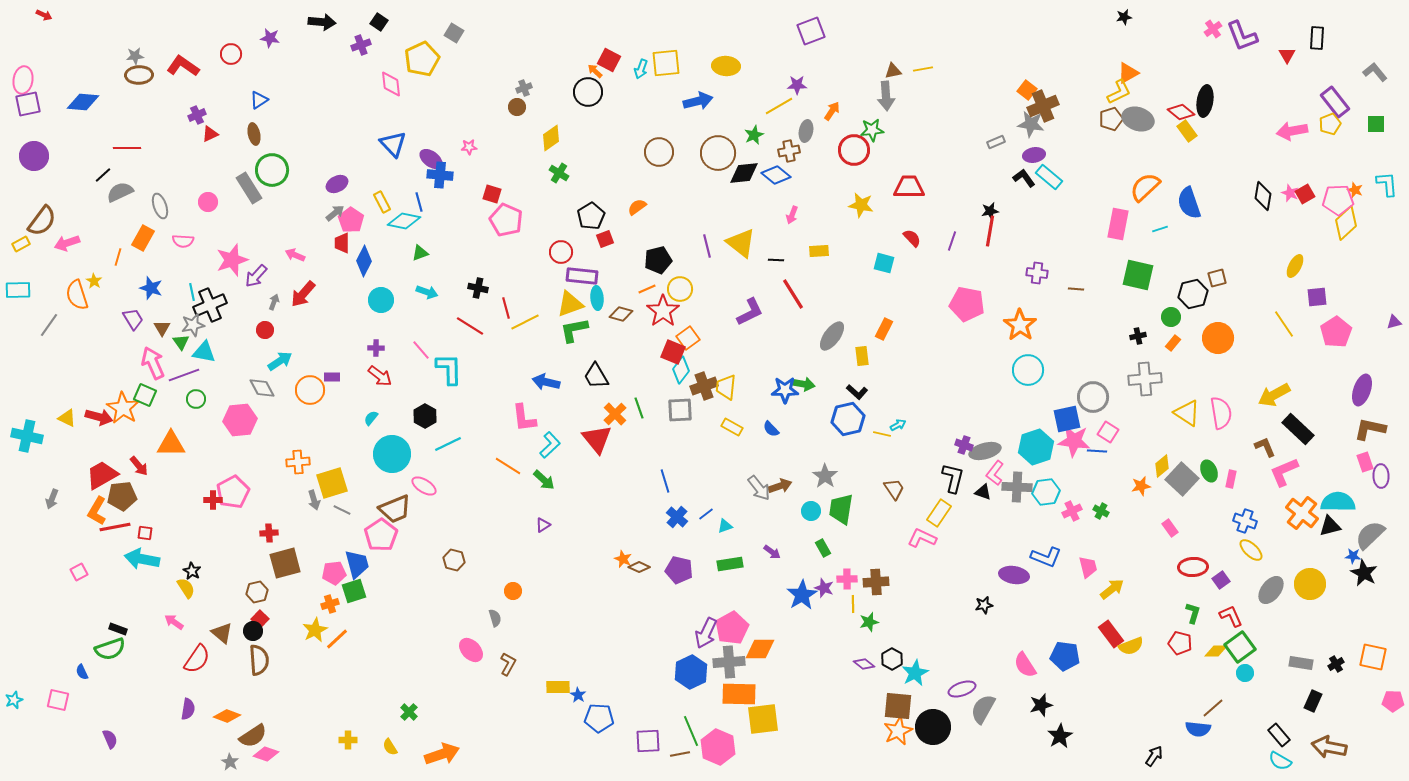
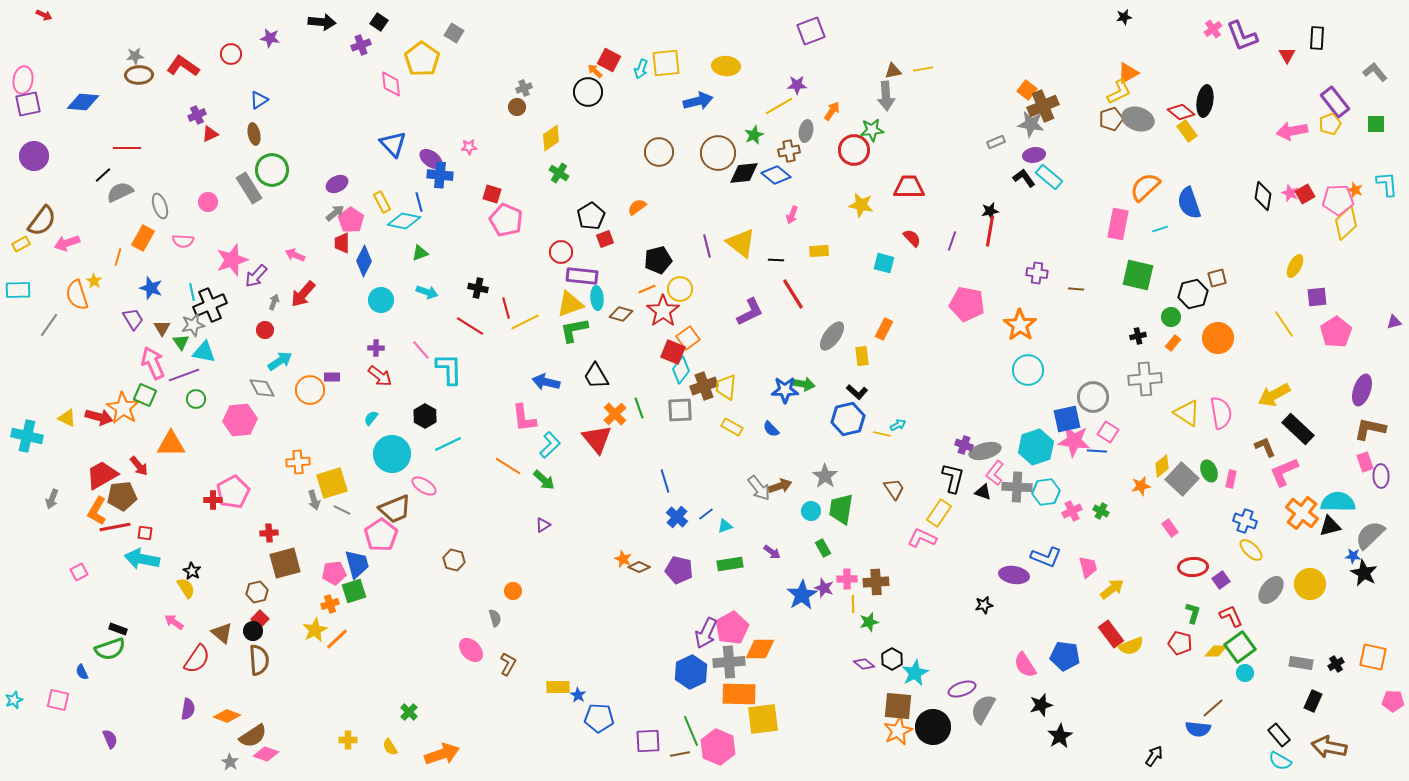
yellow pentagon at (422, 59): rotated 12 degrees counterclockwise
